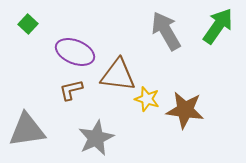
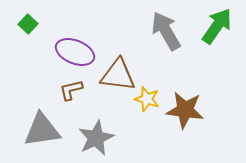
green arrow: moved 1 px left
gray triangle: moved 15 px right
